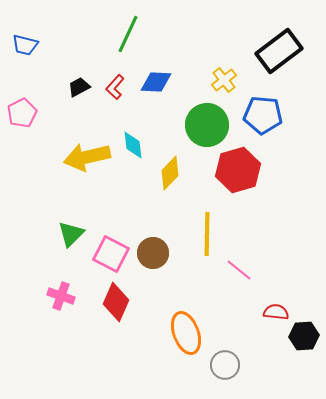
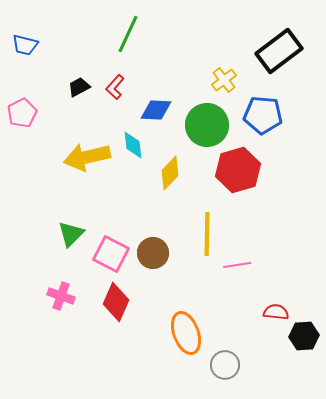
blue diamond: moved 28 px down
pink line: moved 2 px left, 5 px up; rotated 48 degrees counterclockwise
